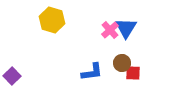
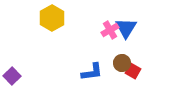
yellow hexagon: moved 2 px up; rotated 15 degrees clockwise
pink cross: rotated 12 degrees clockwise
red square: moved 2 px up; rotated 28 degrees clockwise
